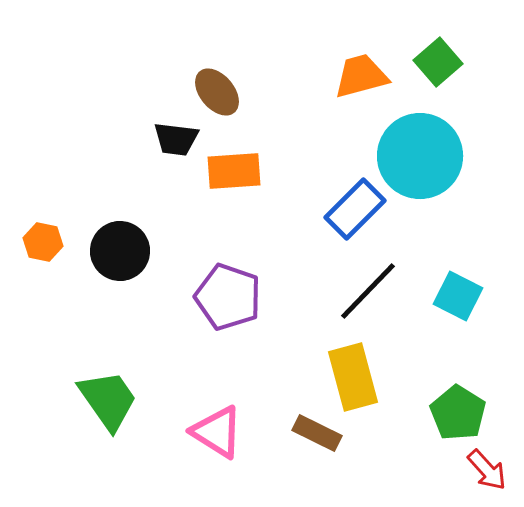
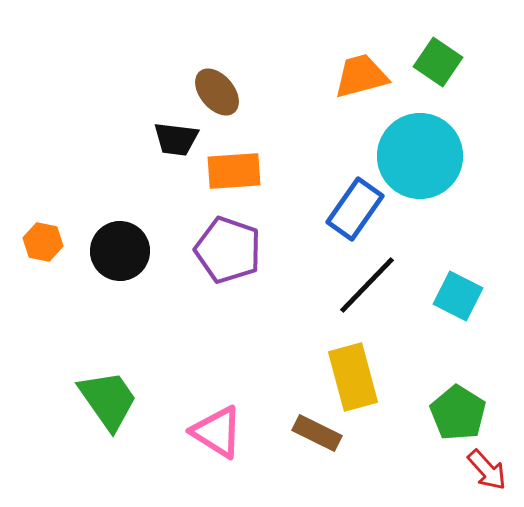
green square: rotated 15 degrees counterclockwise
blue rectangle: rotated 10 degrees counterclockwise
black line: moved 1 px left, 6 px up
purple pentagon: moved 47 px up
